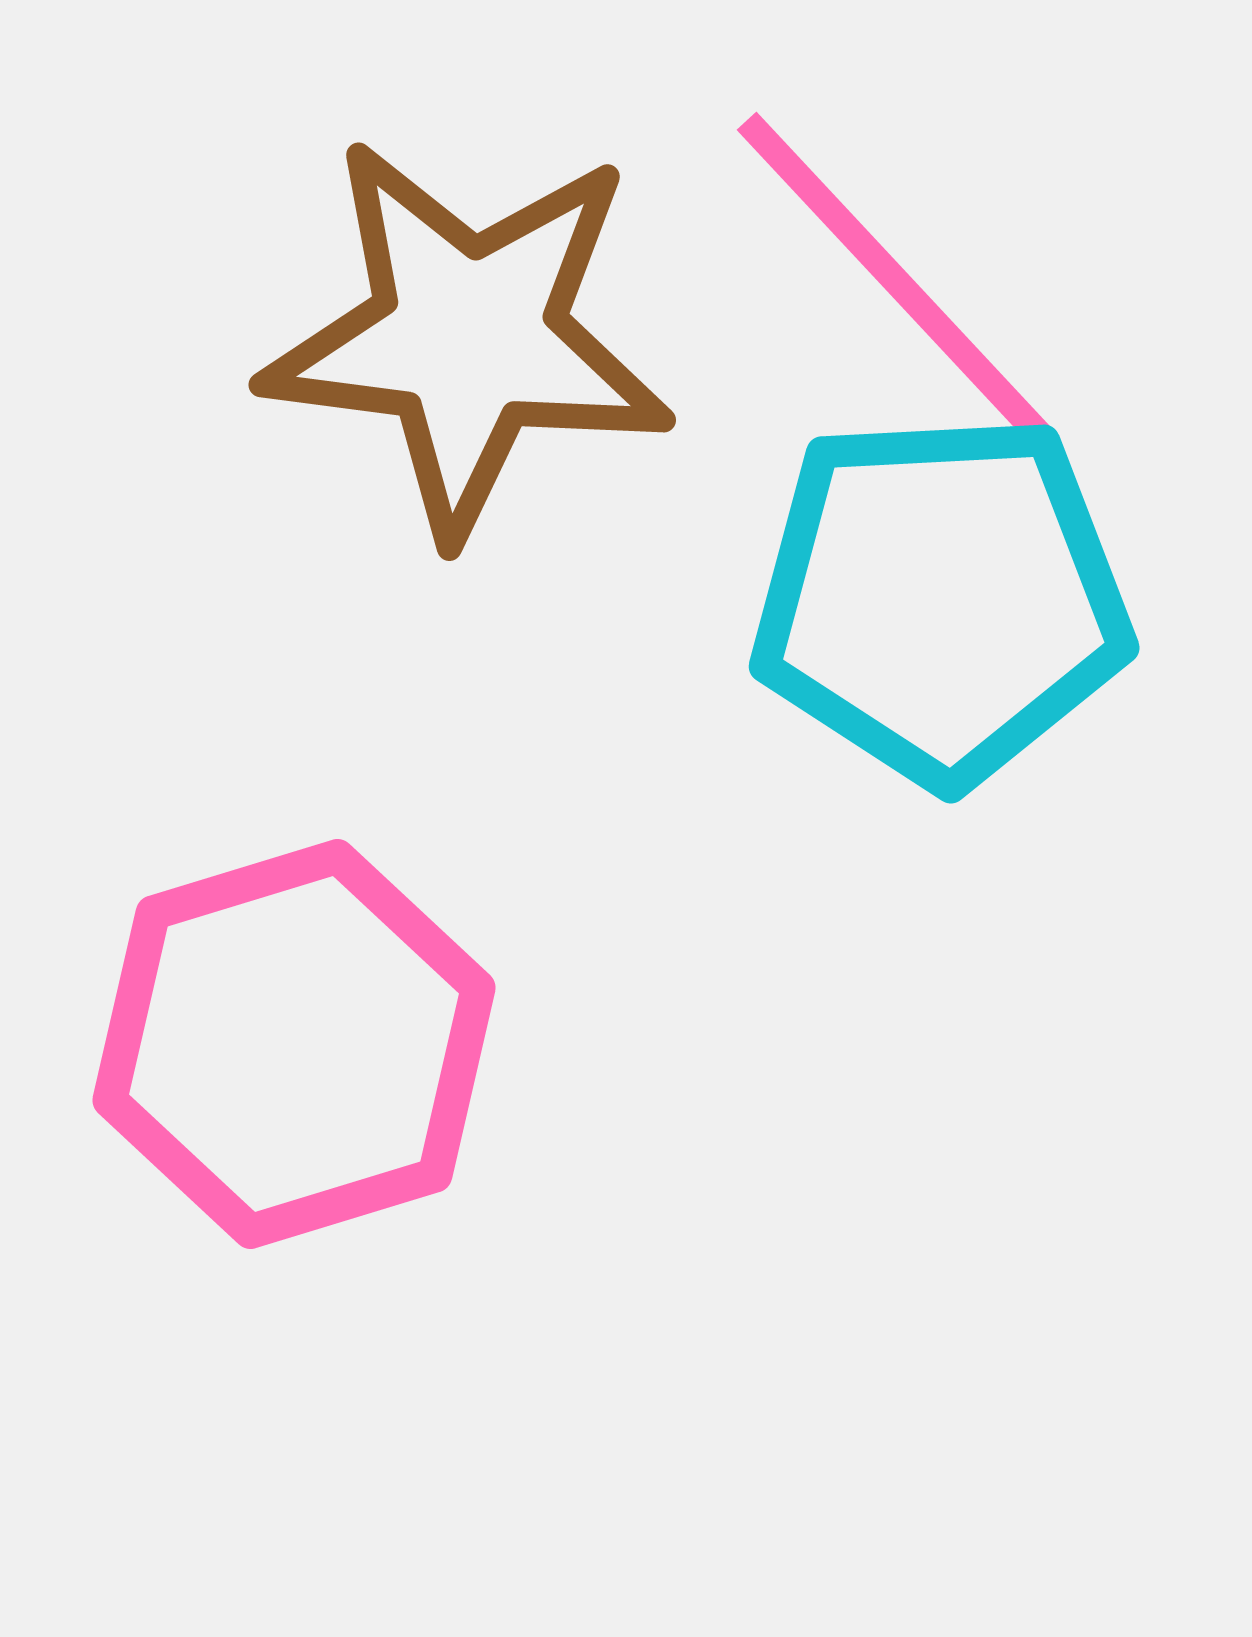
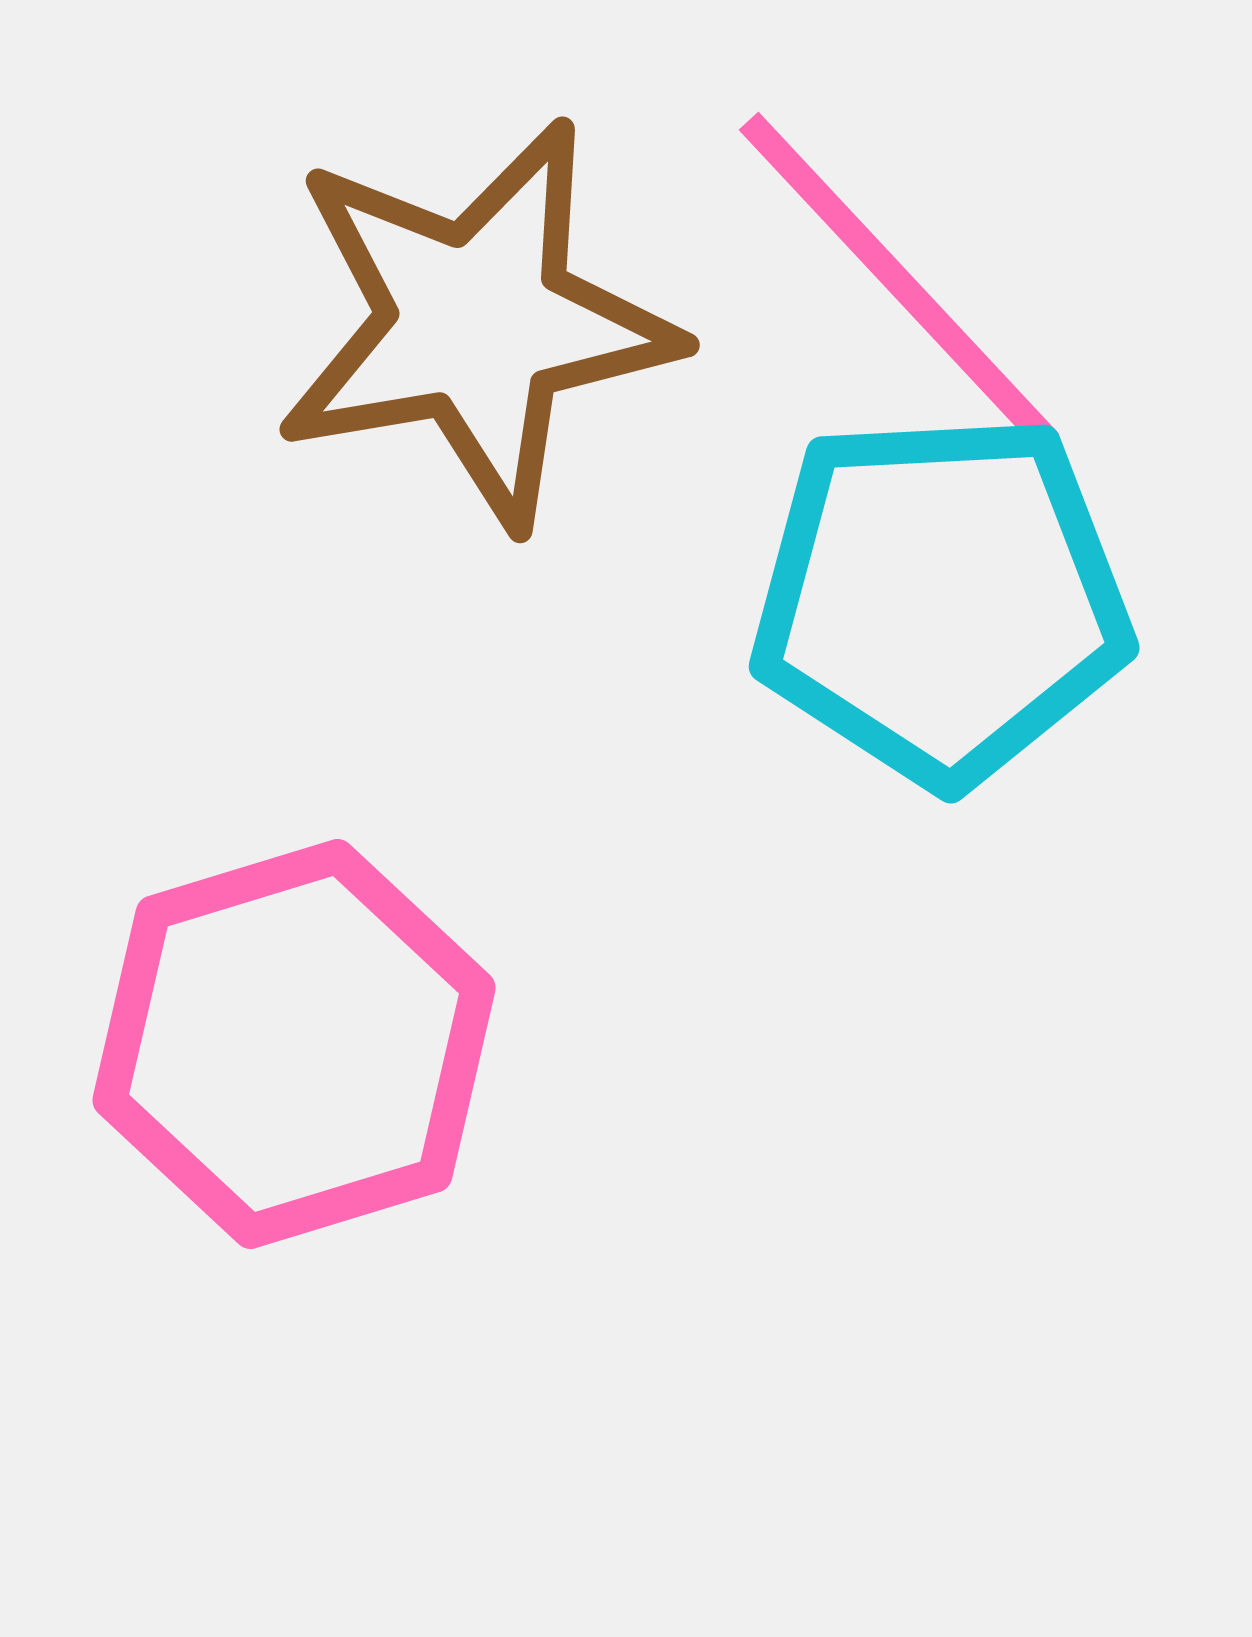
pink line: moved 2 px right
brown star: moved 8 px right, 14 px up; rotated 17 degrees counterclockwise
